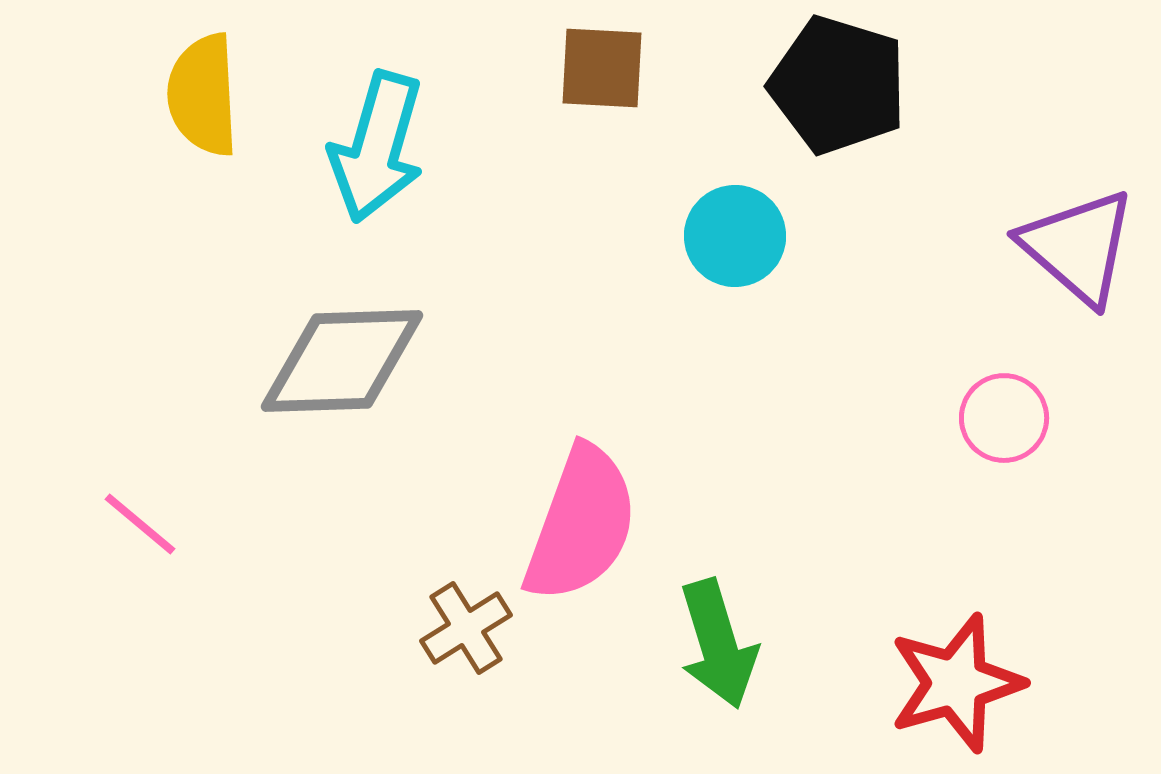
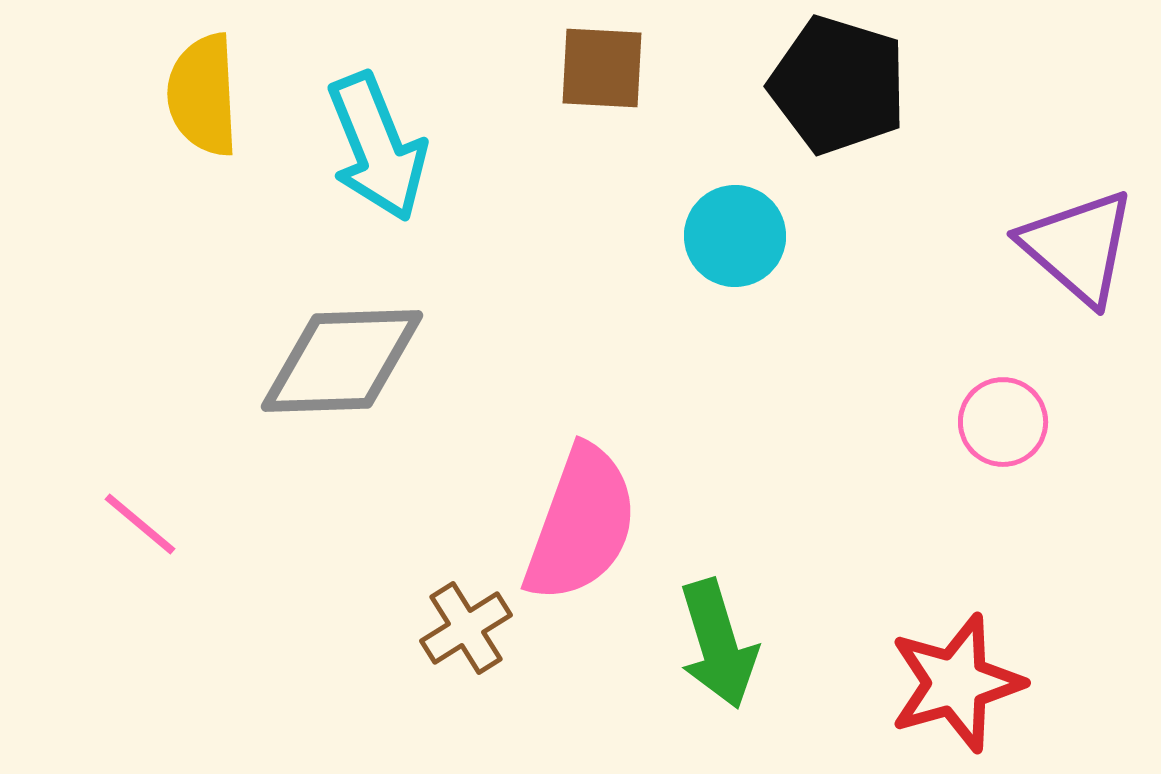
cyan arrow: rotated 38 degrees counterclockwise
pink circle: moved 1 px left, 4 px down
